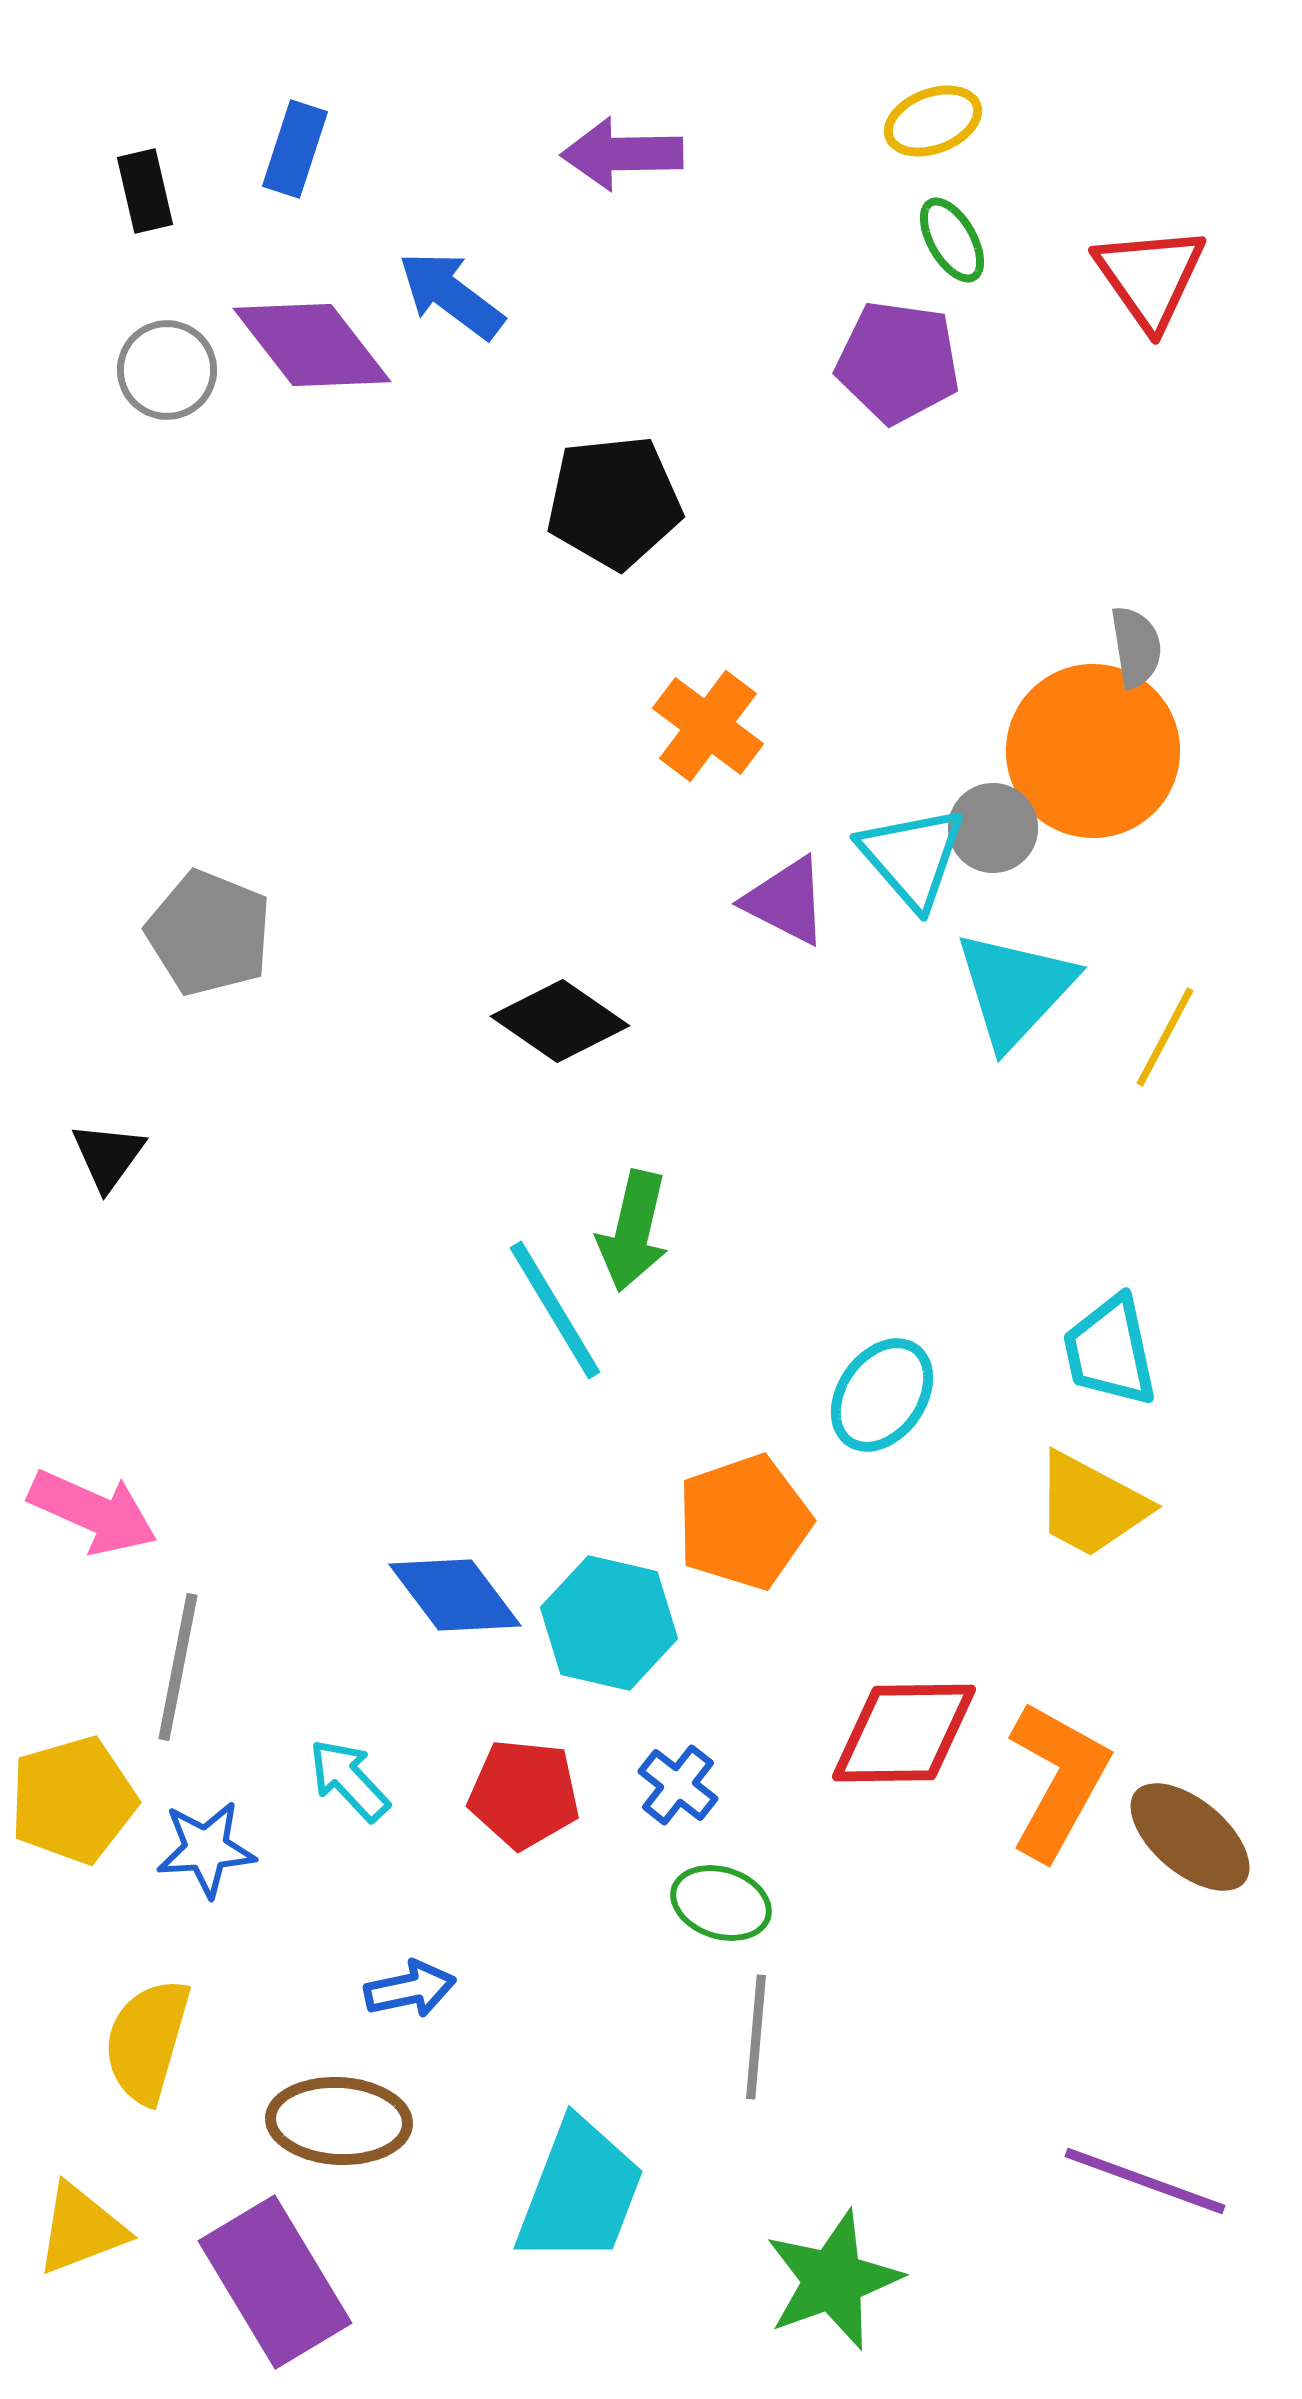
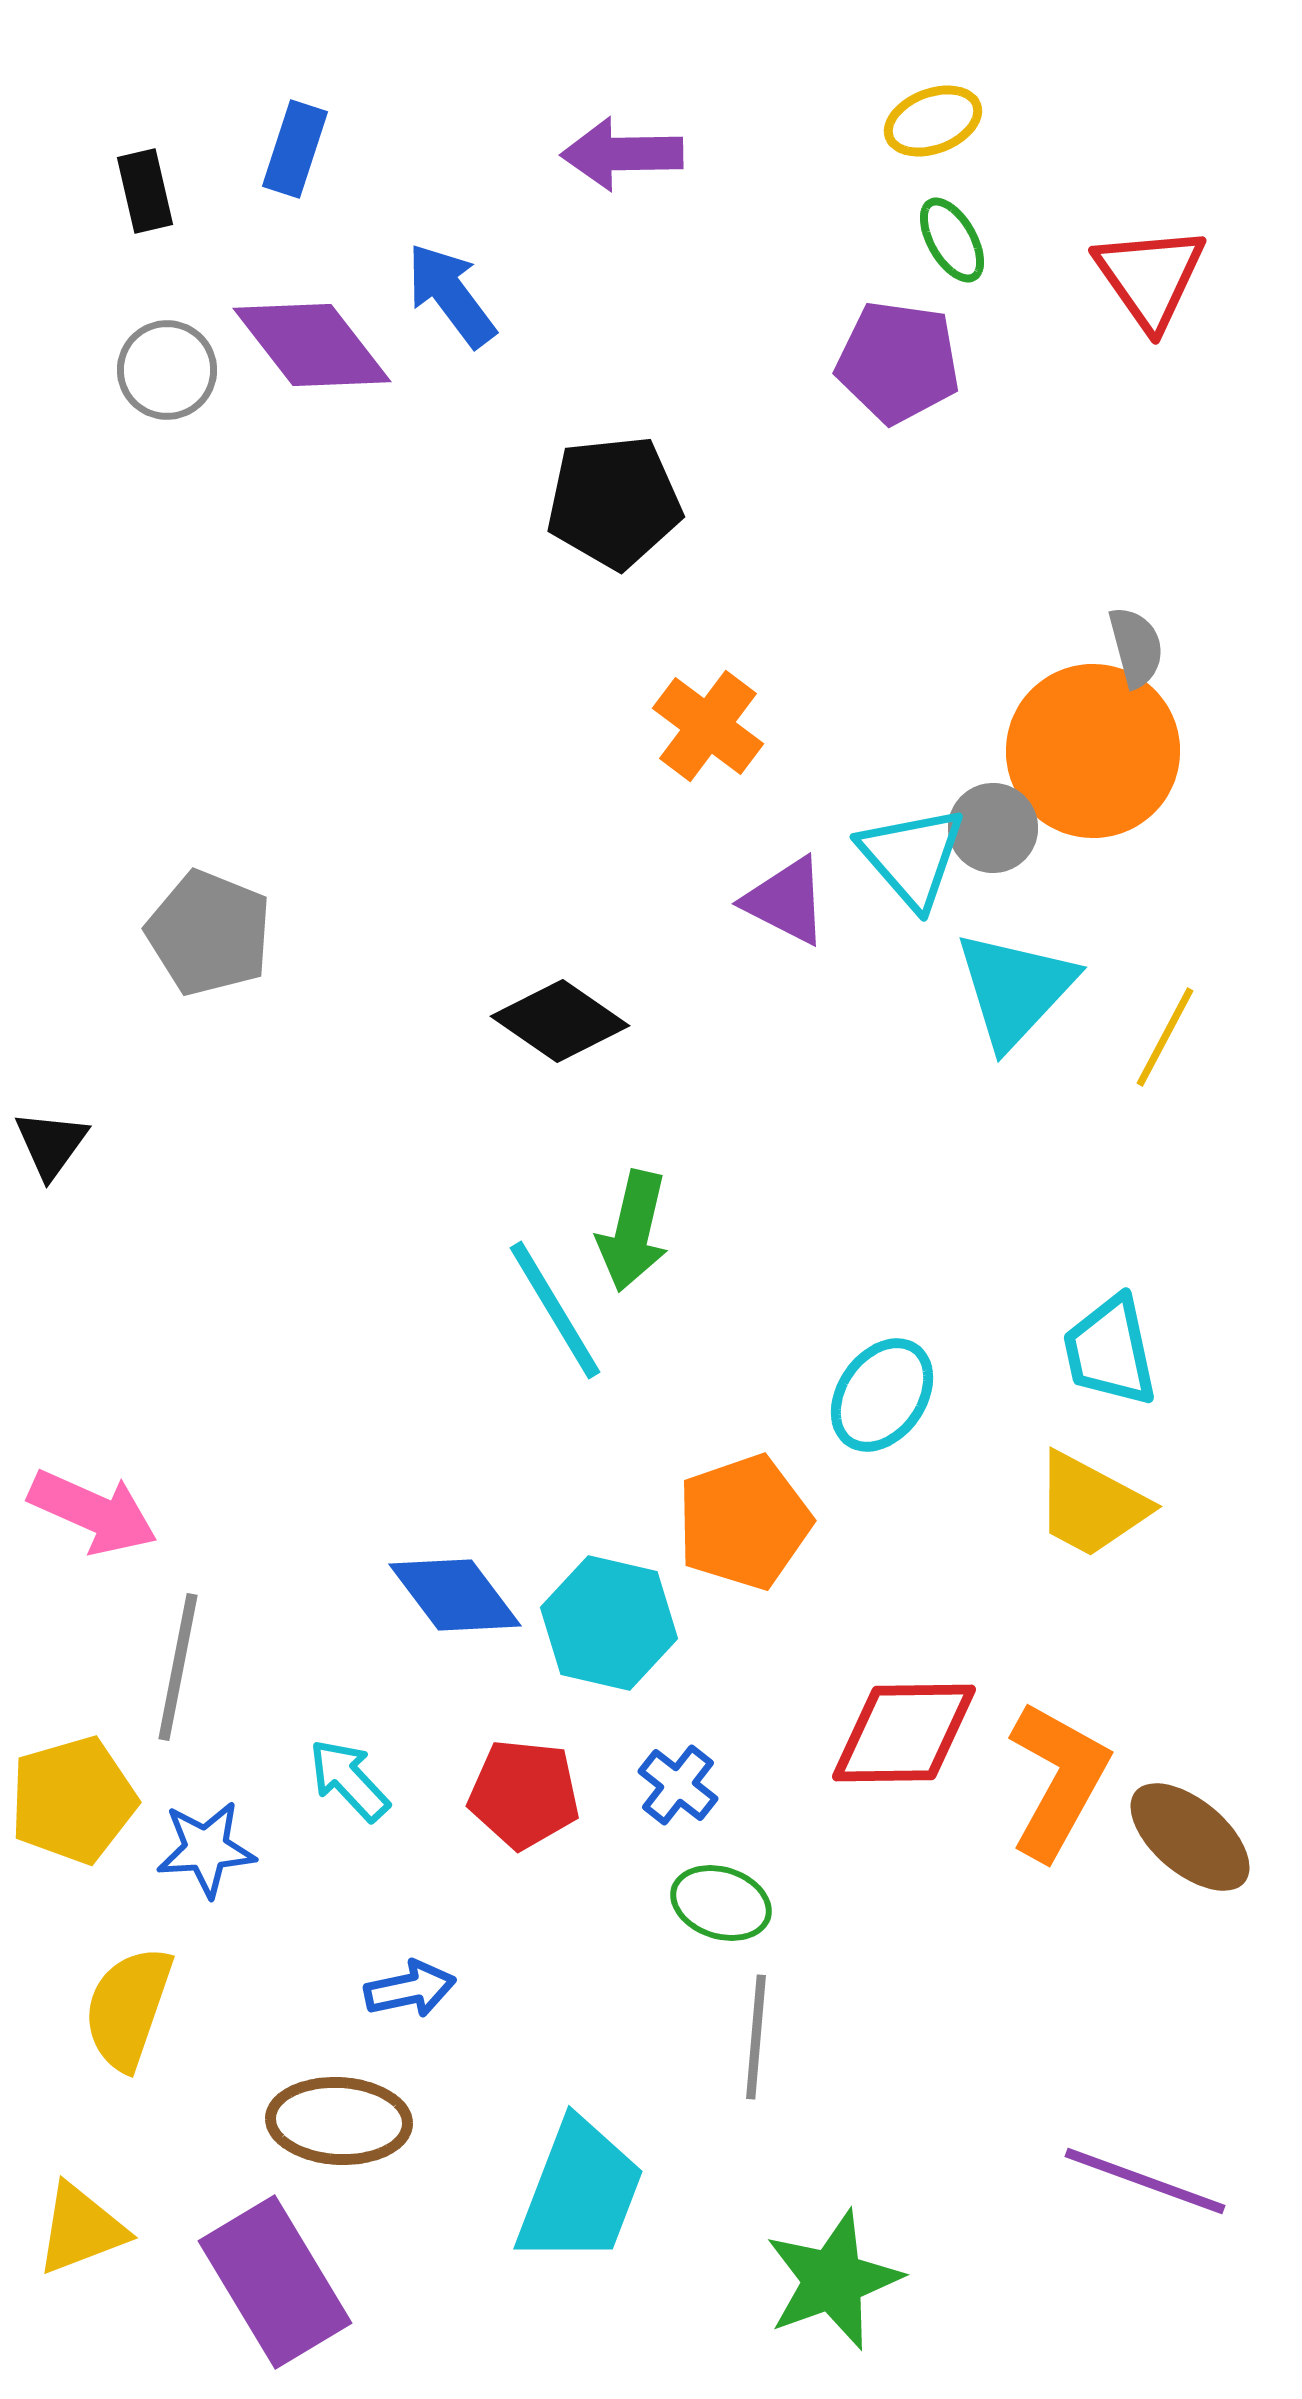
blue arrow at (451, 295): rotated 16 degrees clockwise
gray semicircle at (1136, 647): rotated 6 degrees counterclockwise
black triangle at (108, 1156): moved 57 px left, 12 px up
yellow semicircle at (147, 2041): moved 19 px left, 33 px up; rotated 3 degrees clockwise
